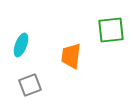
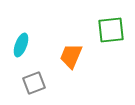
orange trapezoid: rotated 16 degrees clockwise
gray square: moved 4 px right, 2 px up
